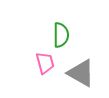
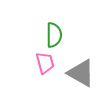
green semicircle: moved 7 px left
